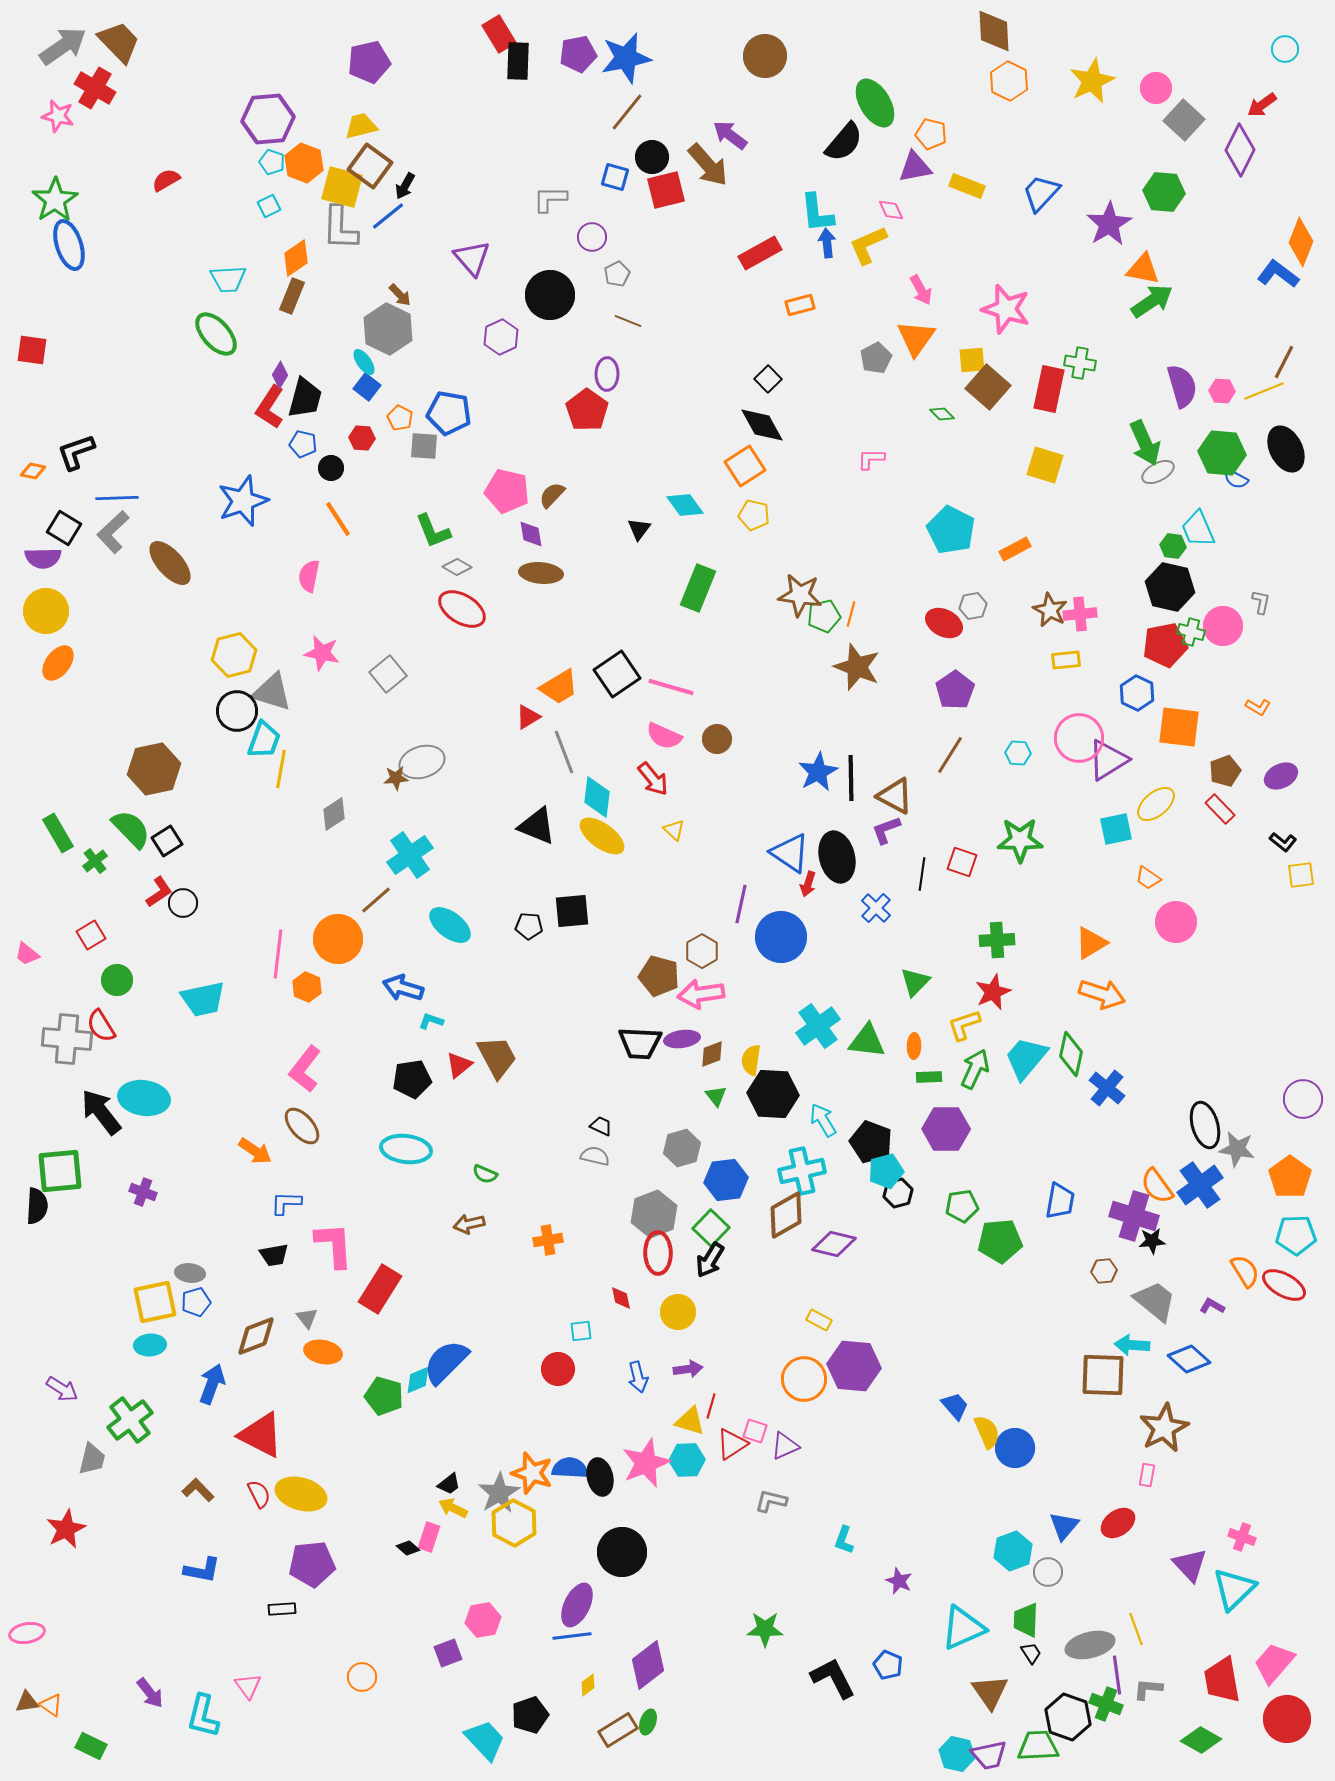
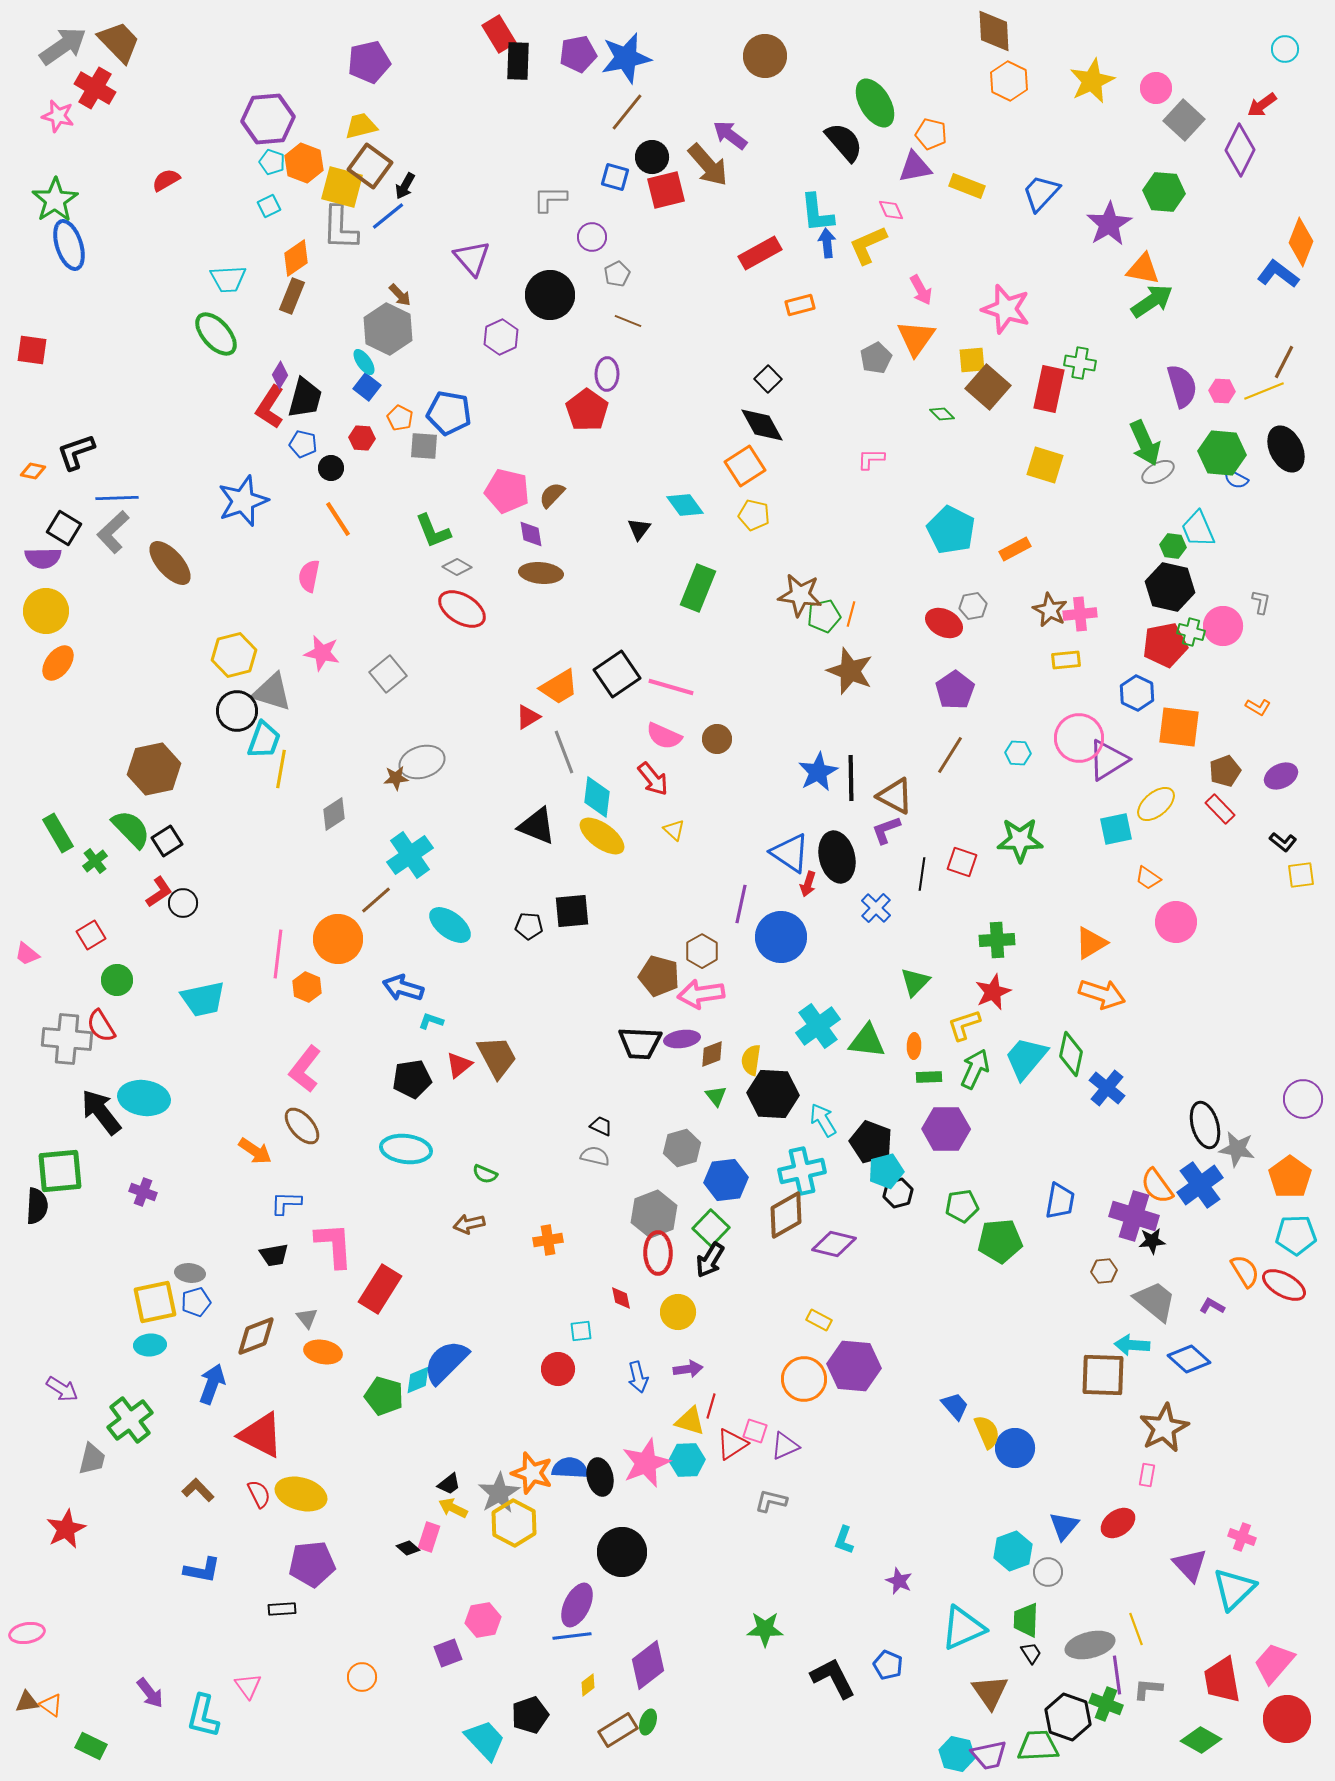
black semicircle at (844, 142): rotated 81 degrees counterclockwise
brown star at (857, 667): moved 7 px left, 4 px down
